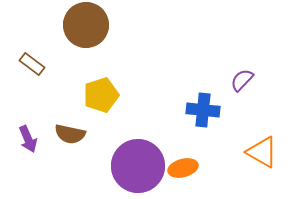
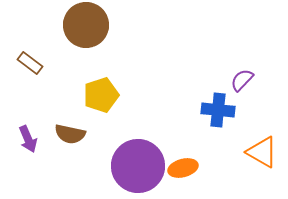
brown rectangle: moved 2 px left, 1 px up
blue cross: moved 15 px right
